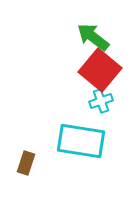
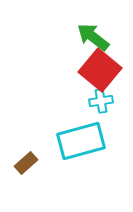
cyan cross: rotated 10 degrees clockwise
cyan rectangle: rotated 24 degrees counterclockwise
brown rectangle: rotated 30 degrees clockwise
